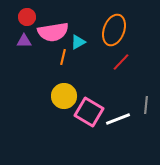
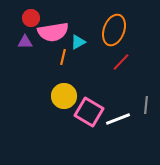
red circle: moved 4 px right, 1 px down
purple triangle: moved 1 px right, 1 px down
